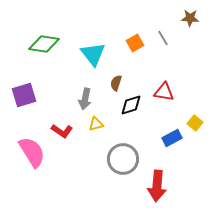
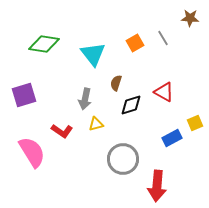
red triangle: rotated 20 degrees clockwise
yellow square: rotated 28 degrees clockwise
